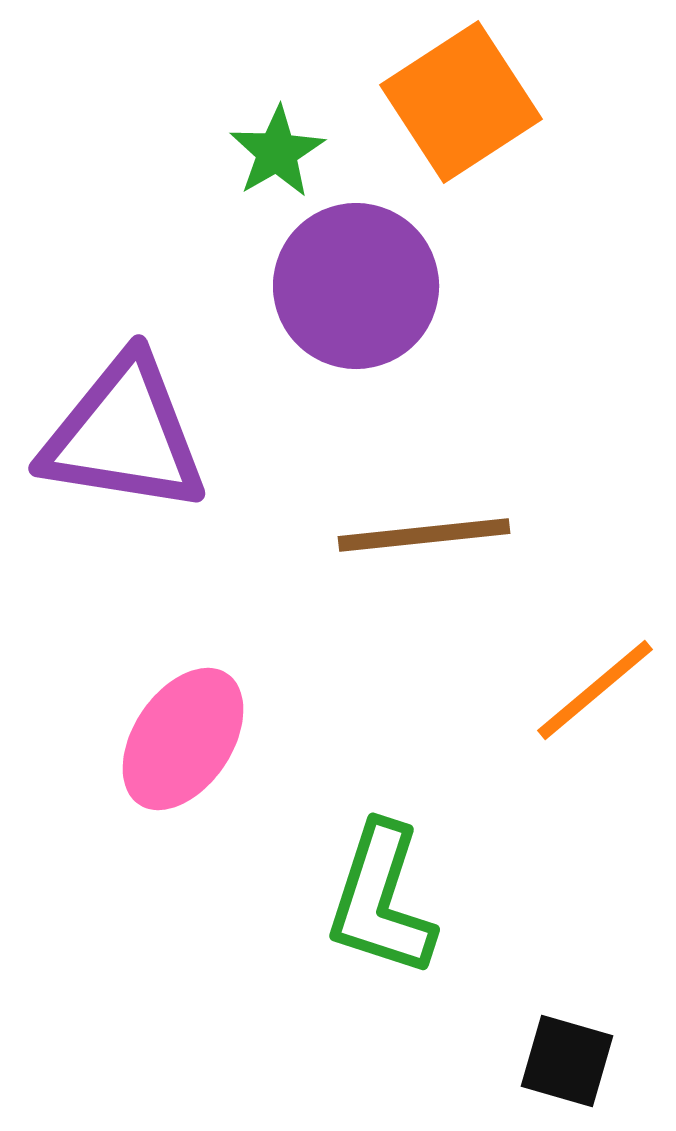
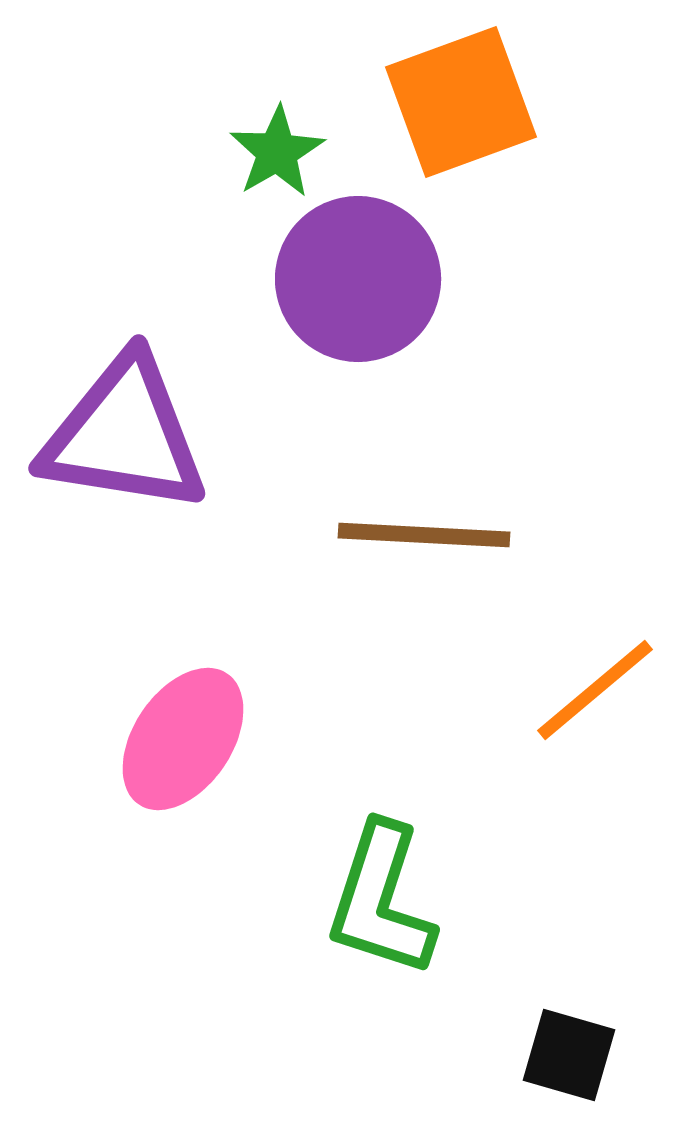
orange square: rotated 13 degrees clockwise
purple circle: moved 2 px right, 7 px up
brown line: rotated 9 degrees clockwise
black square: moved 2 px right, 6 px up
